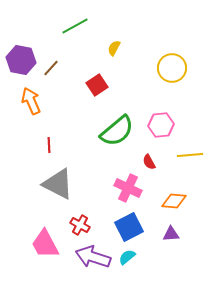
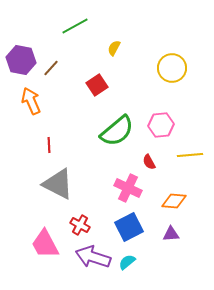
cyan semicircle: moved 5 px down
